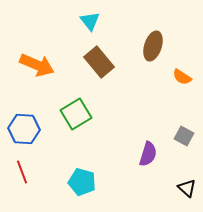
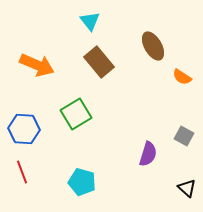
brown ellipse: rotated 48 degrees counterclockwise
